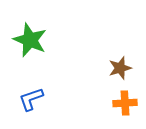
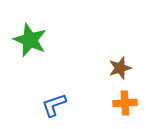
blue L-shape: moved 23 px right, 6 px down
